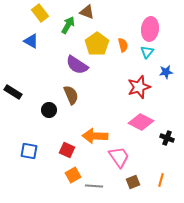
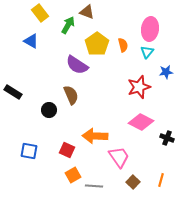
brown square: rotated 24 degrees counterclockwise
